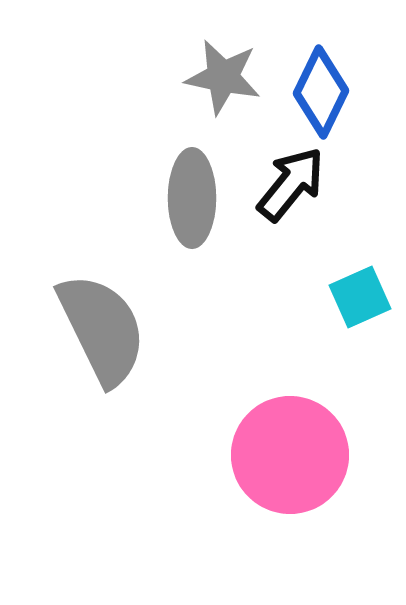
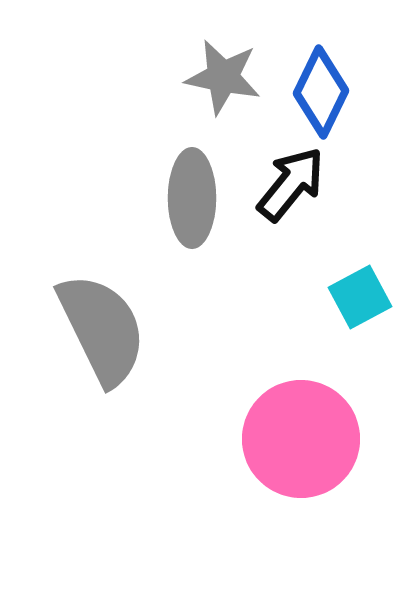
cyan square: rotated 4 degrees counterclockwise
pink circle: moved 11 px right, 16 px up
